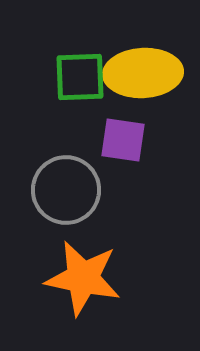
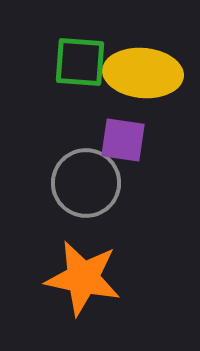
yellow ellipse: rotated 8 degrees clockwise
green square: moved 15 px up; rotated 6 degrees clockwise
gray circle: moved 20 px right, 7 px up
